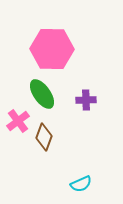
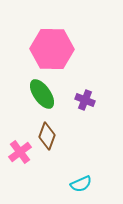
purple cross: moved 1 px left; rotated 24 degrees clockwise
pink cross: moved 2 px right, 31 px down
brown diamond: moved 3 px right, 1 px up
